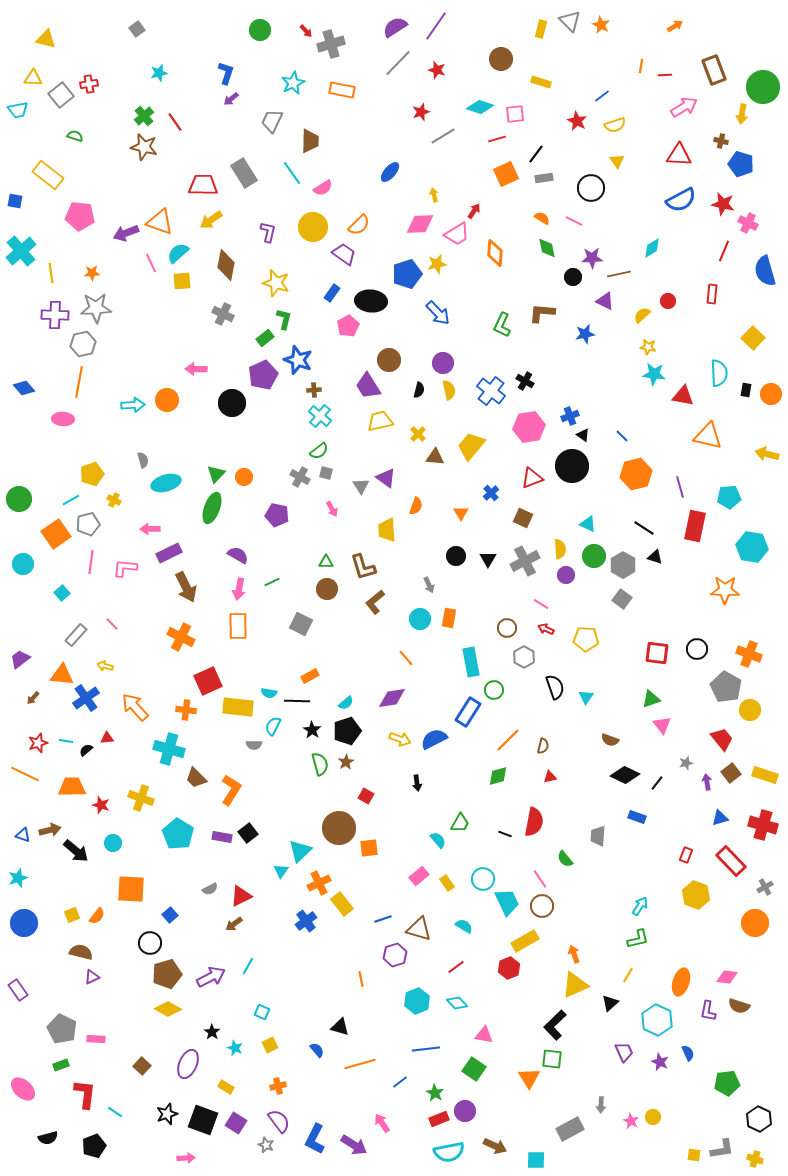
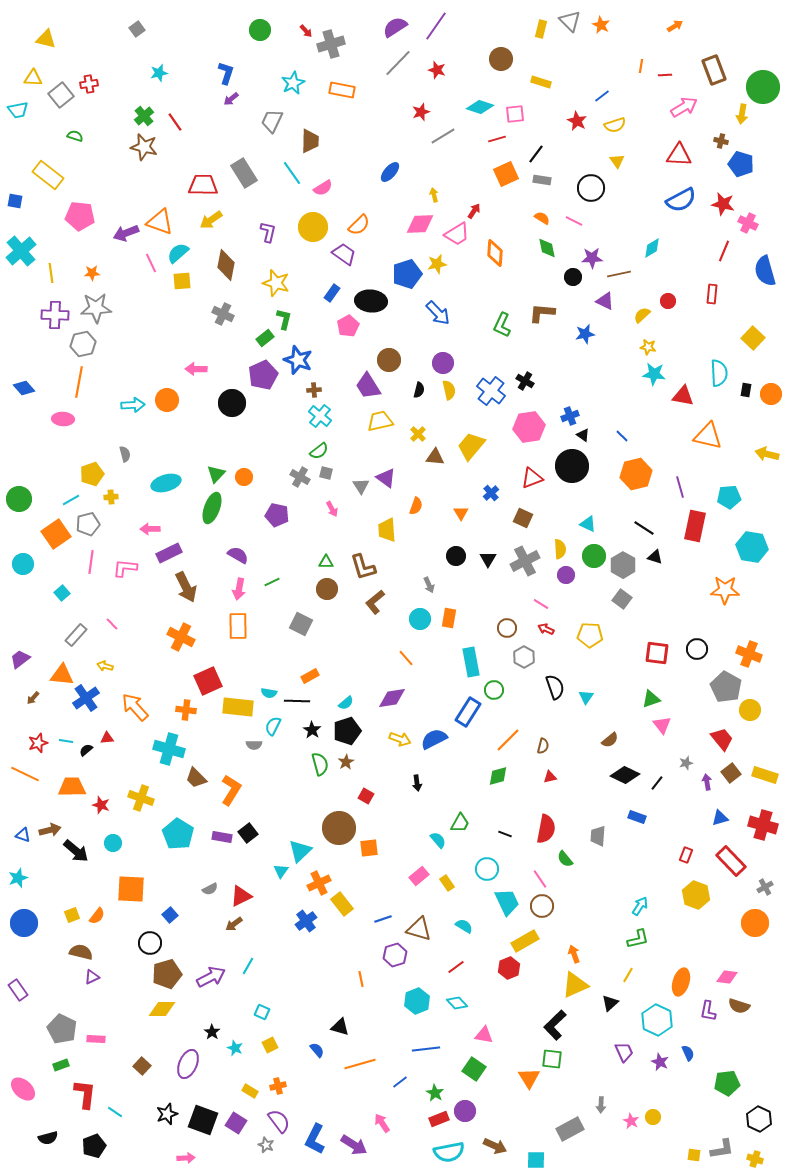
gray rectangle at (544, 178): moved 2 px left, 2 px down; rotated 18 degrees clockwise
gray semicircle at (143, 460): moved 18 px left, 6 px up
yellow cross at (114, 500): moved 3 px left, 3 px up; rotated 32 degrees counterclockwise
yellow pentagon at (586, 639): moved 4 px right, 4 px up
brown semicircle at (610, 740): rotated 60 degrees counterclockwise
red semicircle at (534, 822): moved 12 px right, 7 px down
cyan circle at (483, 879): moved 4 px right, 10 px up
yellow diamond at (168, 1009): moved 6 px left; rotated 28 degrees counterclockwise
yellow rectangle at (226, 1087): moved 24 px right, 4 px down
